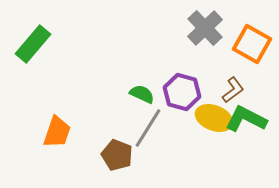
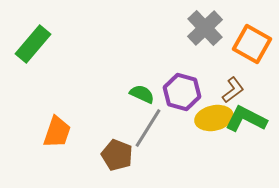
yellow ellipse: rotated 33 degrees counterclockwise
